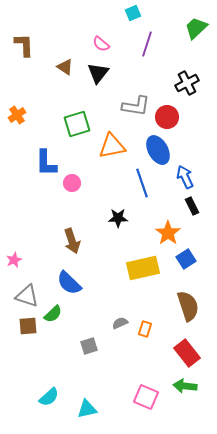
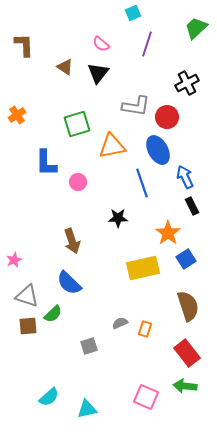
pink circle: moved 6 px right, 1 px up
